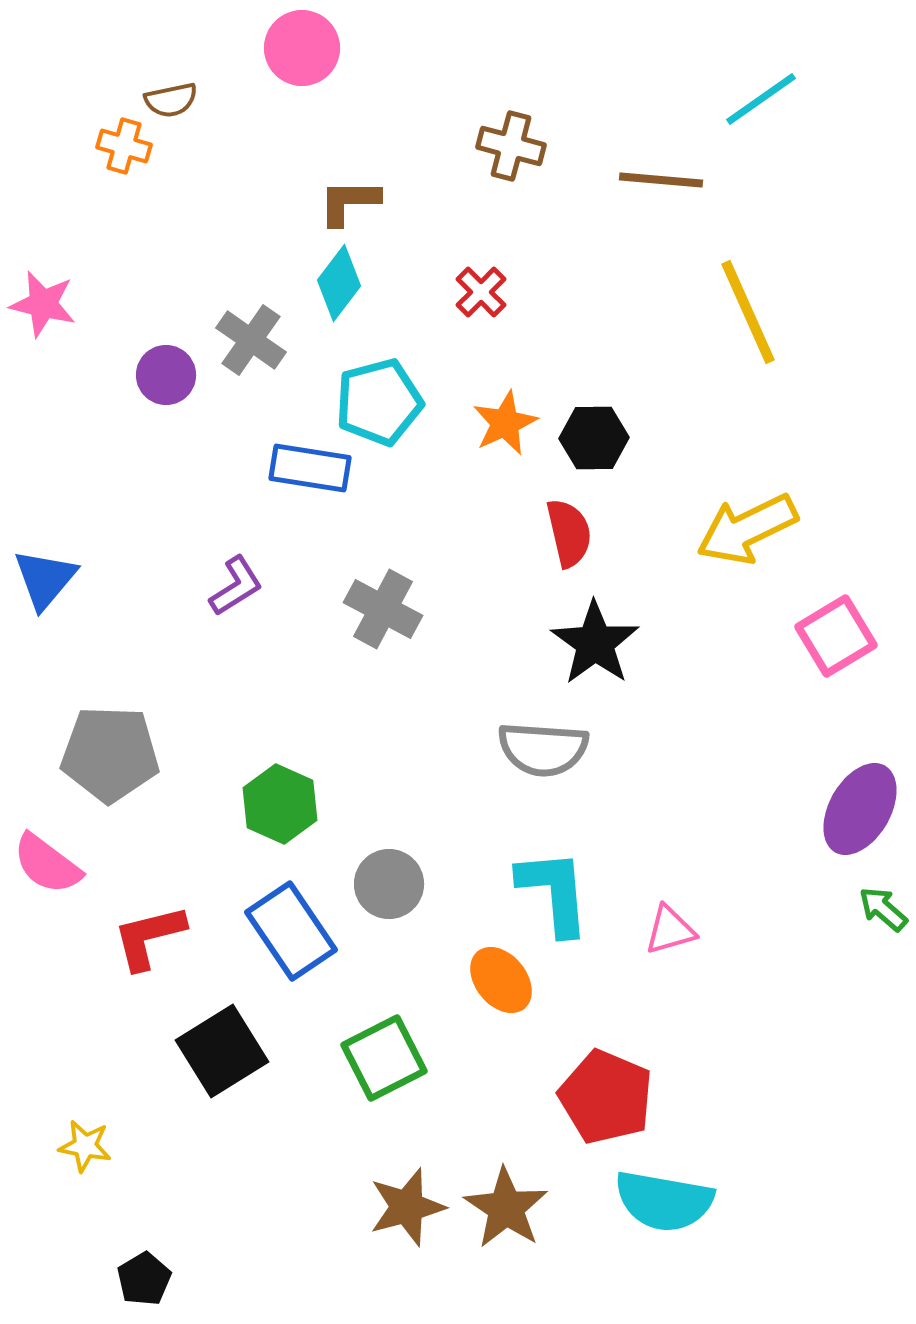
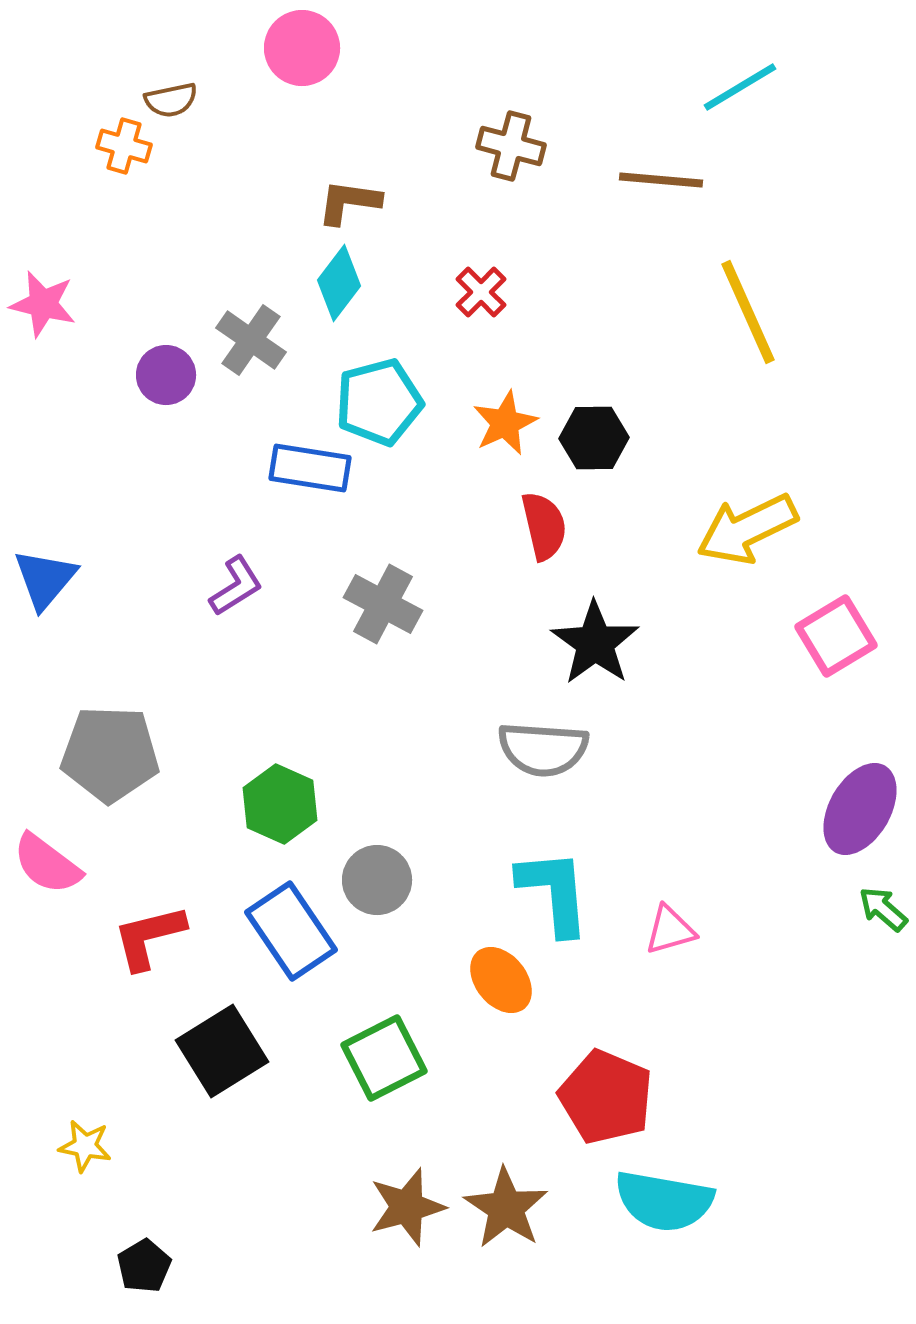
cyan line at (761, 99): moved 21 px left, 12 px up; rotated 4 degrees clockwise
brown L-shape at (349, 202): rotated 8 degrees clockwise
red semicircle at (569, 533): moved 25 px left, 7 px up
gray cross at (383, 609): moved 5 px up
gray circle at (389, 884): moved 12 px left, 4 px up
black pentagon at (144, 1279): moved 13 px up
